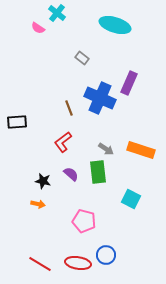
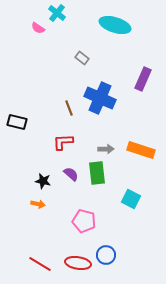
purple rectangle: moved 14 px right, 4 px up
black rectangle: rotated 18 degrees clockwise
red L-shape: rotated 35 degrees clockwise
gray arrow: rotated 35 degrees counterclockwise
green rectangle: moved 1 px left, 1 px down
